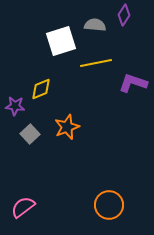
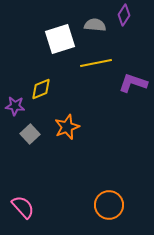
white square: moved 1 px left, 2 px up
pink semicircle: rotated 85 degrees clockwise
